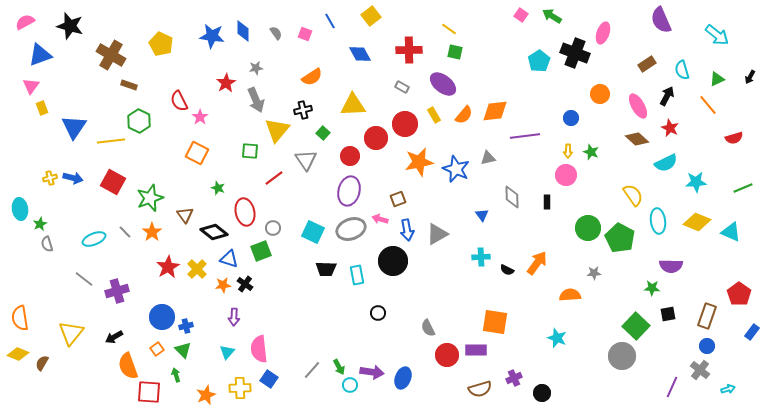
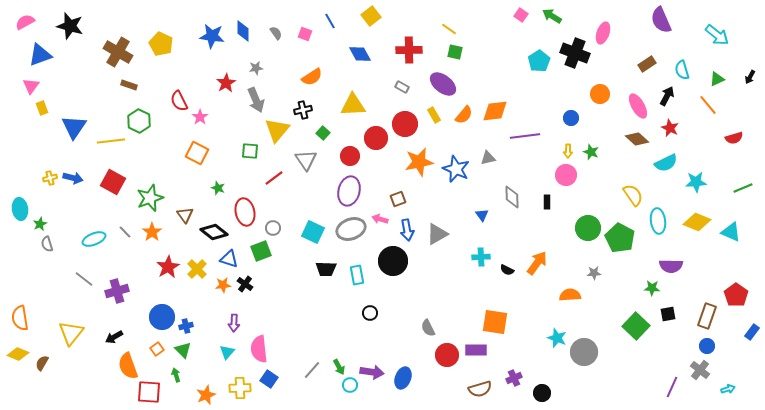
brown cross at (111, 55): moved 7 px right, 3 px up
red pentagon at (739, 294): moved 3 px left, 1 px down
black circle at (378, 313): moved 8 px left
purple arrow at (234, 317): moved 6 px down
gray circle at (622, 356): moved 38 px left, 4 px up
